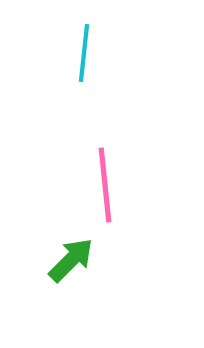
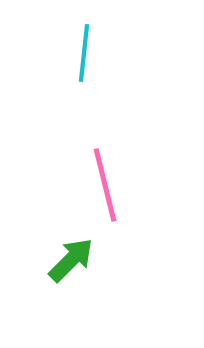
pink line: rotated 8 degrees counterclockwise
